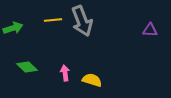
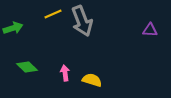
yellow line: moved 6 px up; rotated 18 degrees counterclockwise
